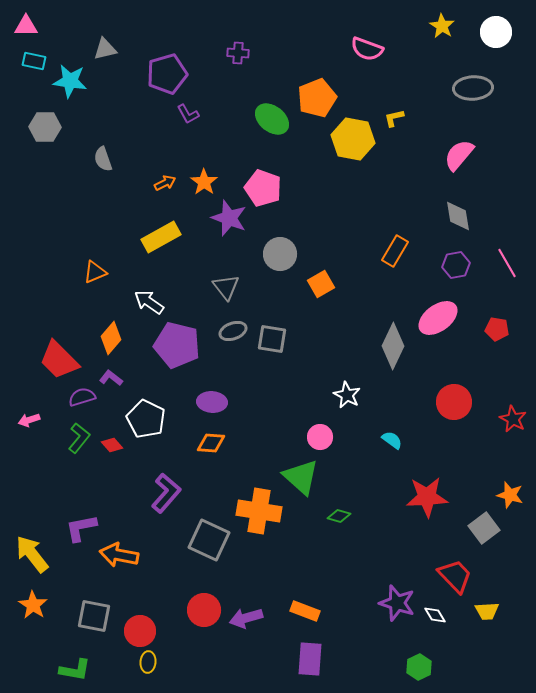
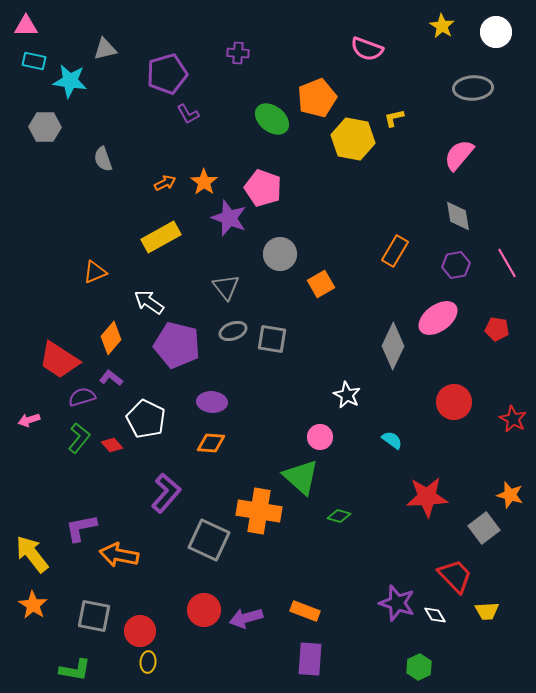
red trapezoid at (59, 360): rotated 12 degrees counterclockwise
